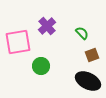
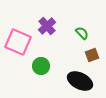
pink square: rotated 32 degrees clockwise
black ellipse: moved 8 px left
